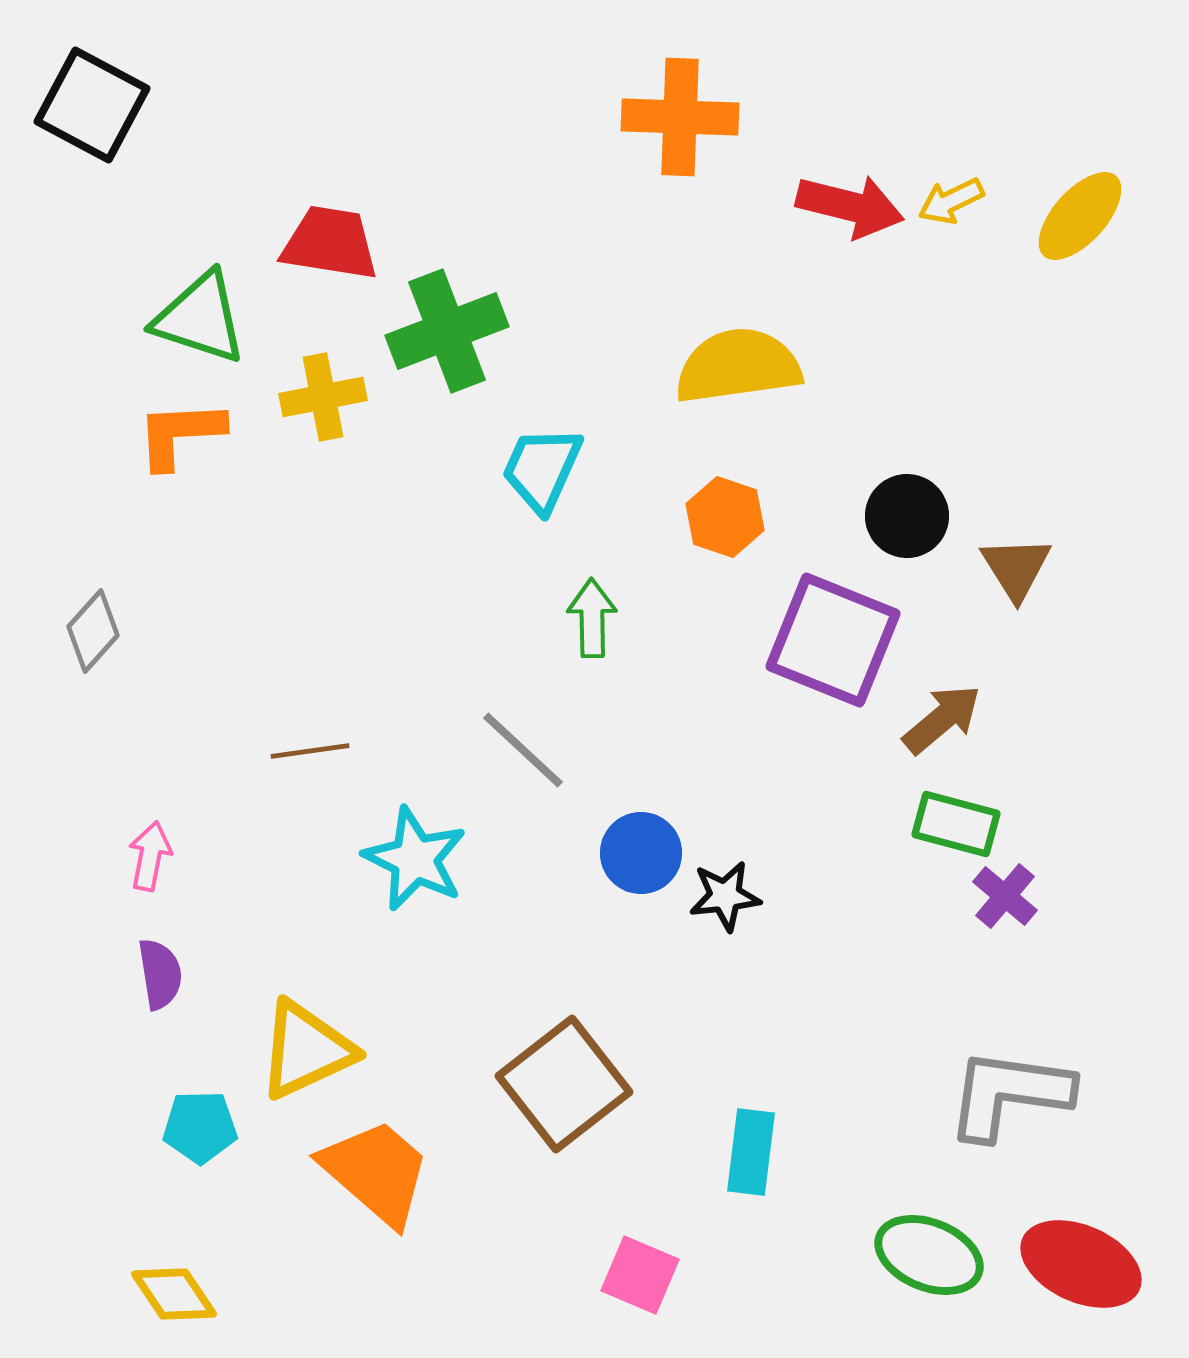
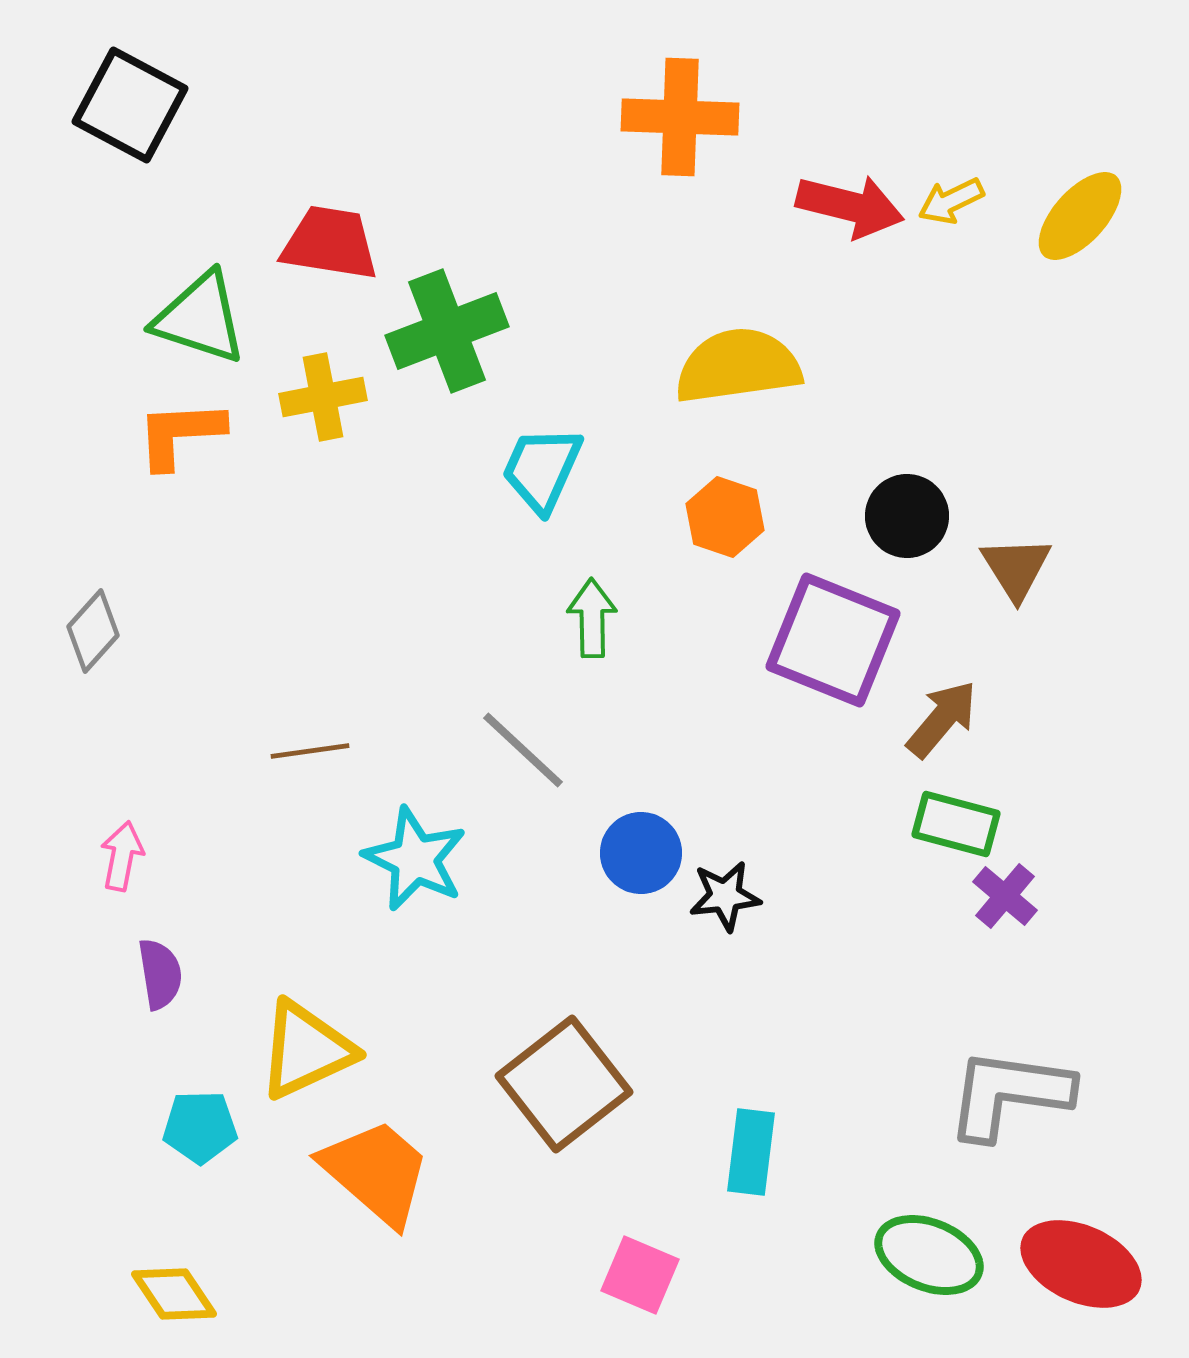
black square: moved 38 px right
brown arrow: rotated 10 degrees counterclockwise
pink arrow: moved 28 px left
